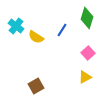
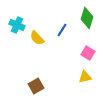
cyan cross: moved 1 px right, 1 px up; rotated 14 degrees counterclockwise
yellow semicircle: moved 1 px right, 1 px down; rotated 14 degrees clockwise
pink square: rotated 16 degrees counterclockwise
yellow triangle: rotated 16 degrees clockwise
